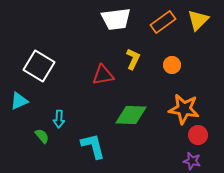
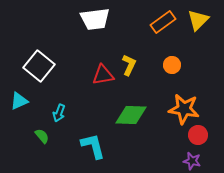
white trapezoid: moved 21 px left
yellow L-shape: moved 4 px left, 6 px down
white square: rotated 8 degrees clockwise
cyan arrow: moved 6 px up; rotated 18 degrees clockwise
